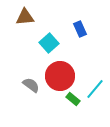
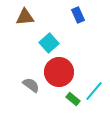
blue rectangle: moved 2 px left, 14 px up
red circle: moved 1 px left, 4 px up
cyan line: moved 1 px left, 2 px down
